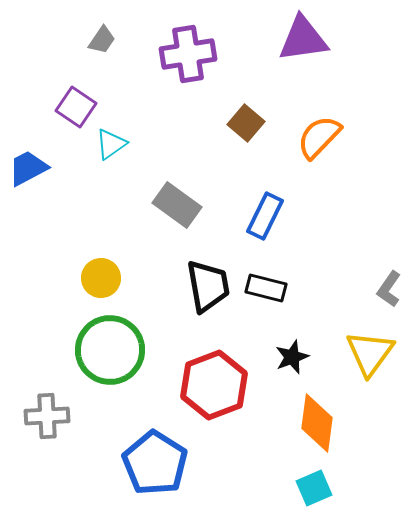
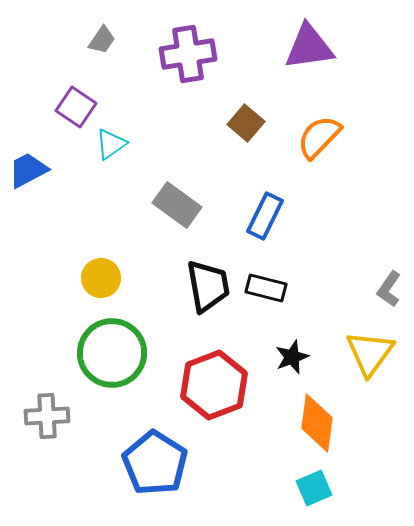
purple triangle: moved 6 px right, 8 px down
blue trapezoid: moved 2 px down
green circle: moved 2 px right, 3 px down
